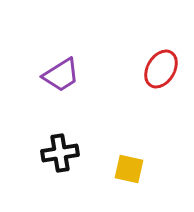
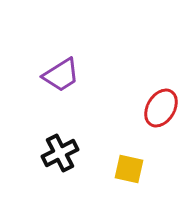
red ellipse: moved 39 px down
black cross: rotated 18 degrees counterclockwise
